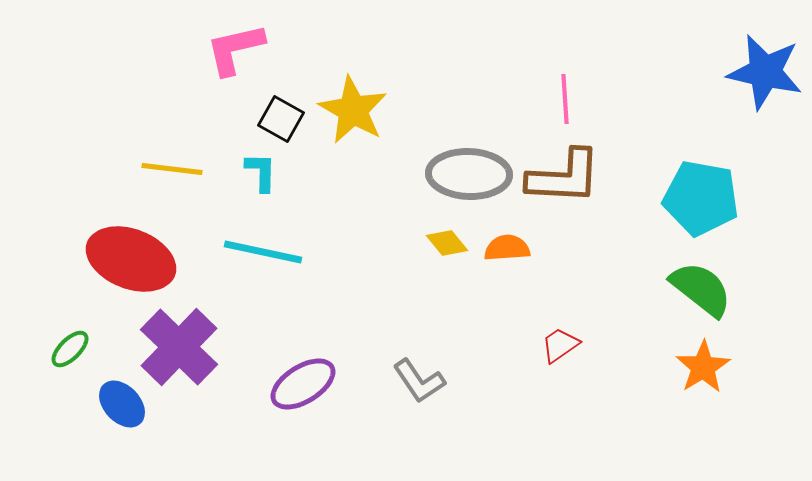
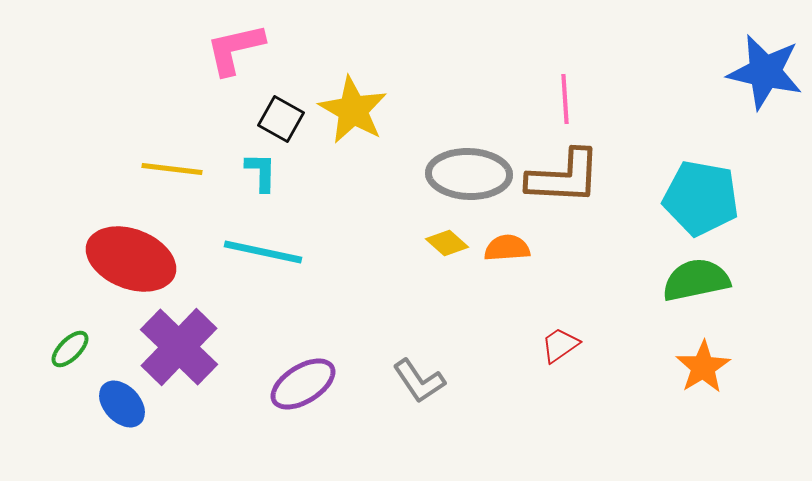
yellow diamond: rotated 9 degrees counterclockwise
green semicircle: moved 5 px left, 9 px up; rotated 50 degrees counterclockwise
